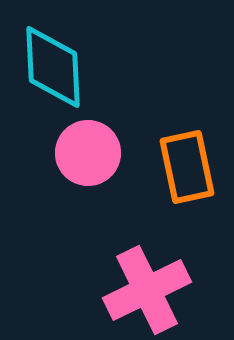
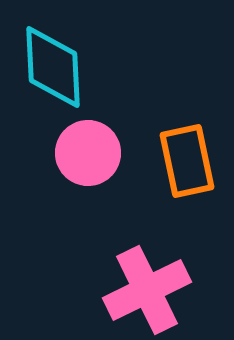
orange rectangle: moved 6 px up
